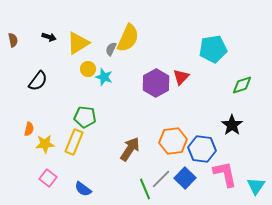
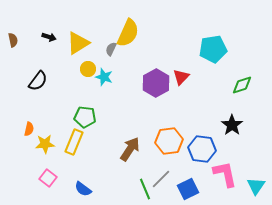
yellow semicircle: moved 5 px up
orange hexagon: moved 4 px left
blue square: moved 3 px right, 11 px down; rotated 20 degrees clockwise
